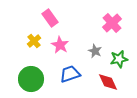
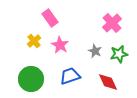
green star: moved 5 px up
blue trapezoid: moved 2 px down
